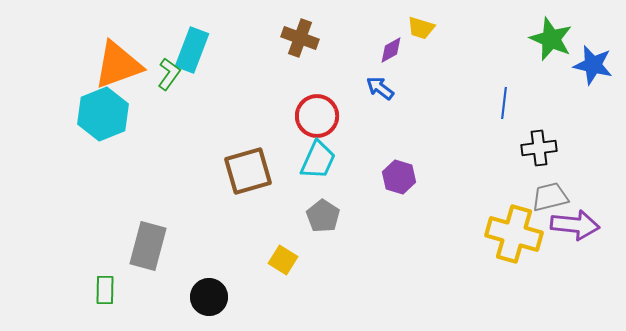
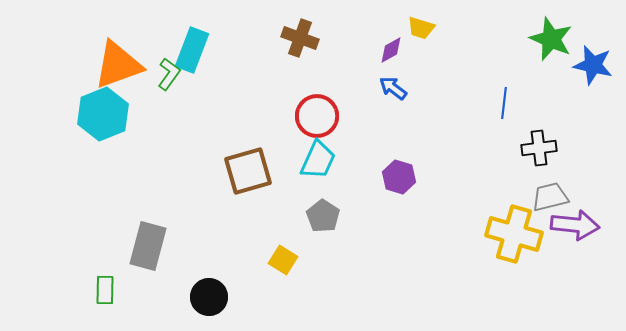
blue arrow: moved 13 px right
